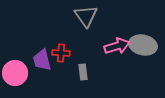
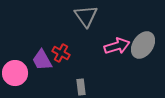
gray ellipse: rotated 68 degrees counterclockwise
red cross: rotated 24 degrees clockwise
purple trapezoid: rotated 15 degrees counterclockwise
gray rectangle: moved 2 px left, 15 px down
